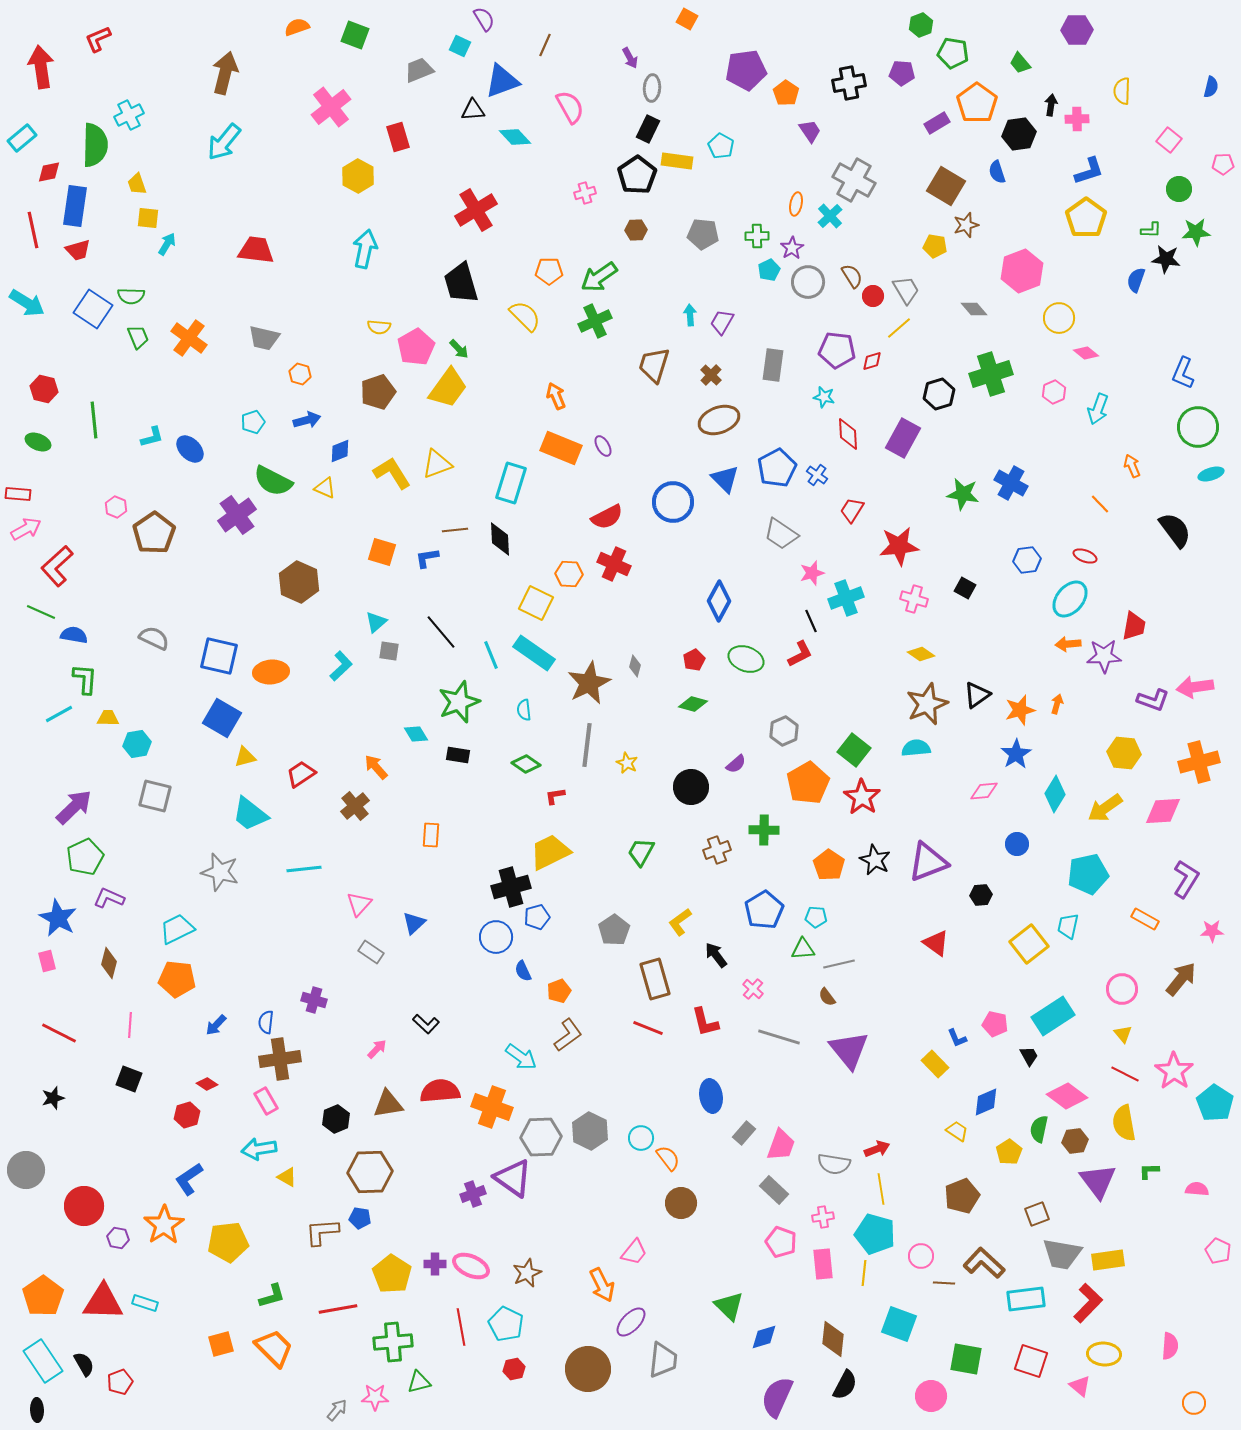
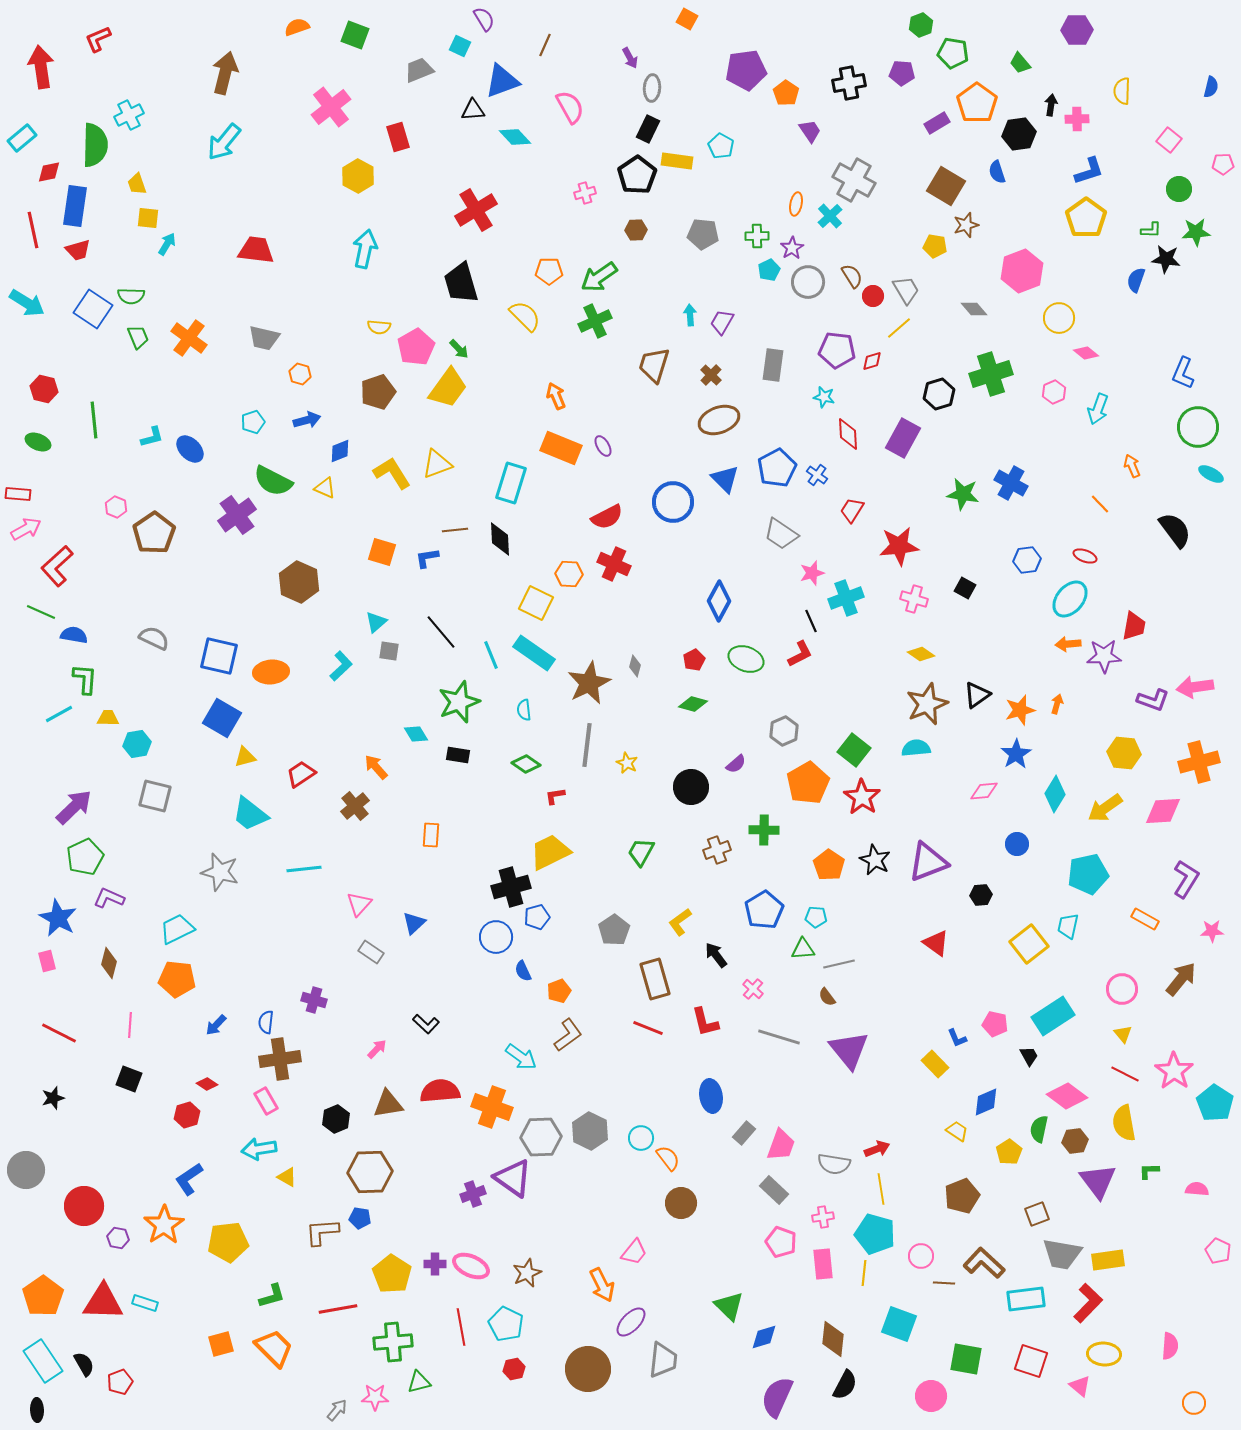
cyan ellipse at (1211, 474): rotated 45 degrees clockwise
